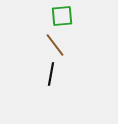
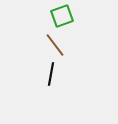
green square: rotated 15 degrees counterclockwise
